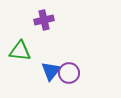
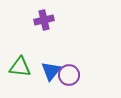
green triangle: moved 16 px down
purple circle: moved 2 px down
